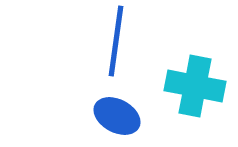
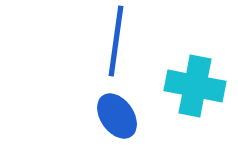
blue ellipse: rotated 27 degrees clockwise
